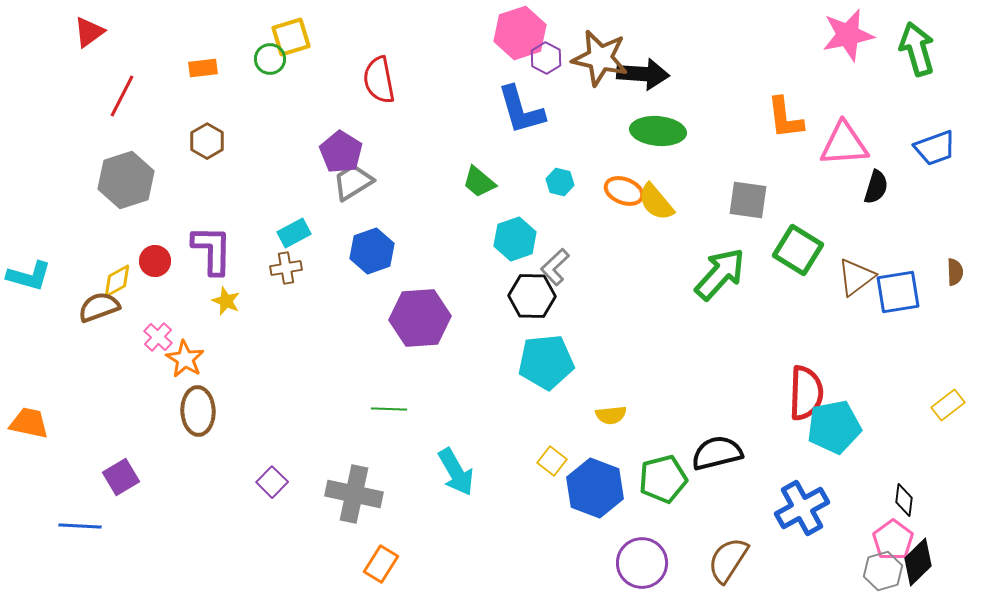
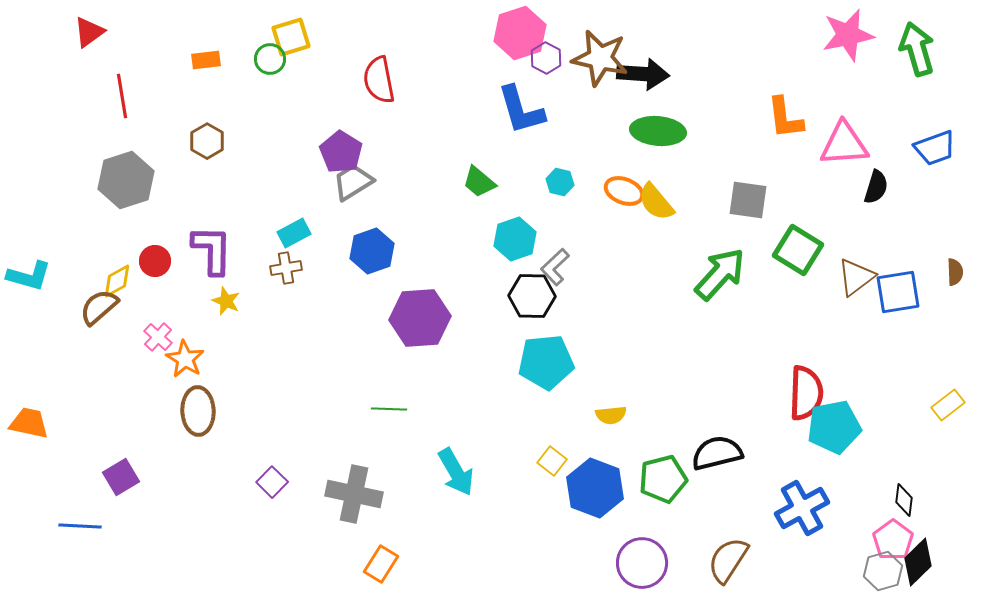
orange rectangle at (203, 68): moved 3 px right, 8 px up
red line at (122, 96): rotated 36 degrees counterclockwise
brown semicircle at (99, 307): rotated 21 degrees counterclockwise
